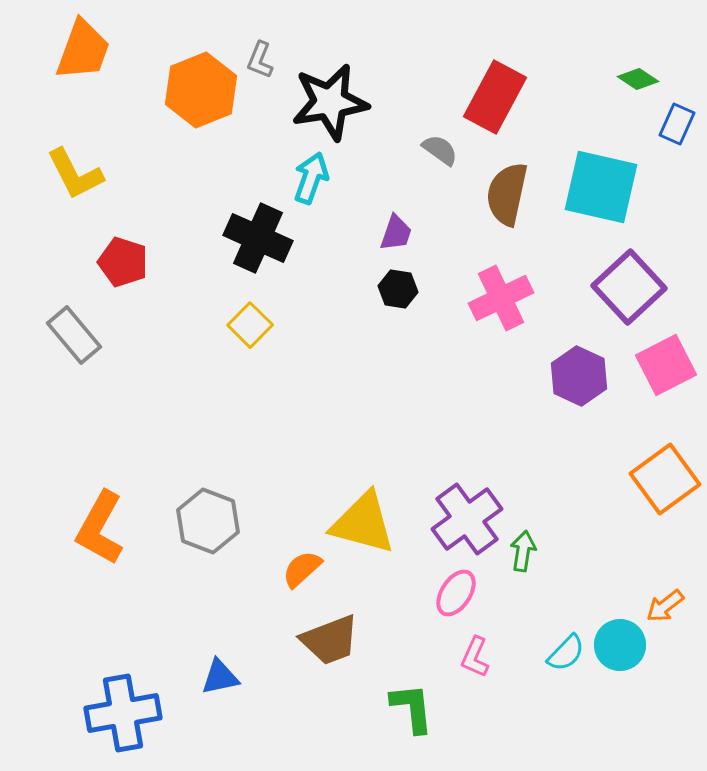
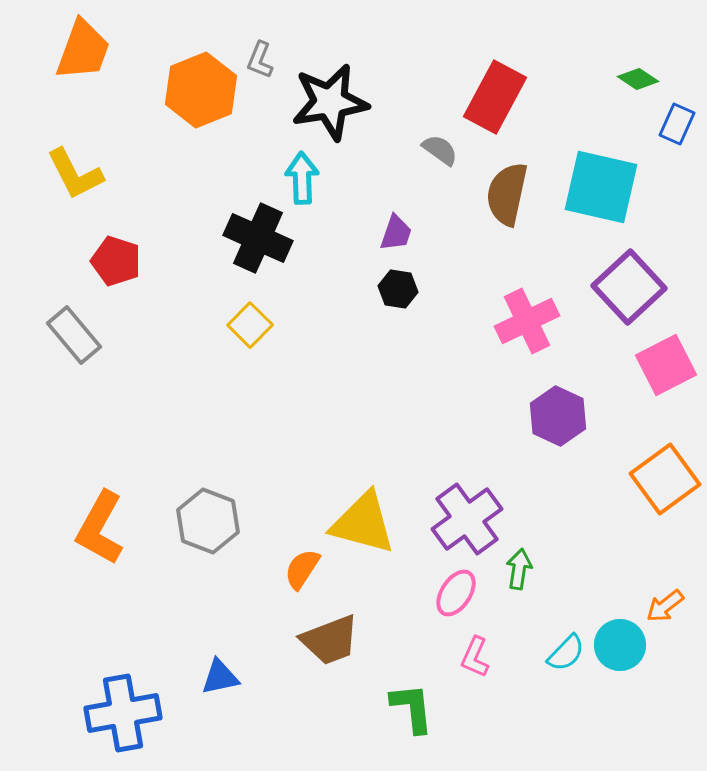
cyan arrow: moved 9 px left; rotated 21 degrees counterclockwise
red pentagon: moved 7 px left, 1 px up
pink cross: moved 26 px right, 23 px down
purple hexagon: moved 21 px left, 40 px down
green arrow: moved 4 px left, 18 px down
orange semicircle: rotated 15 degrees counterclockwise
